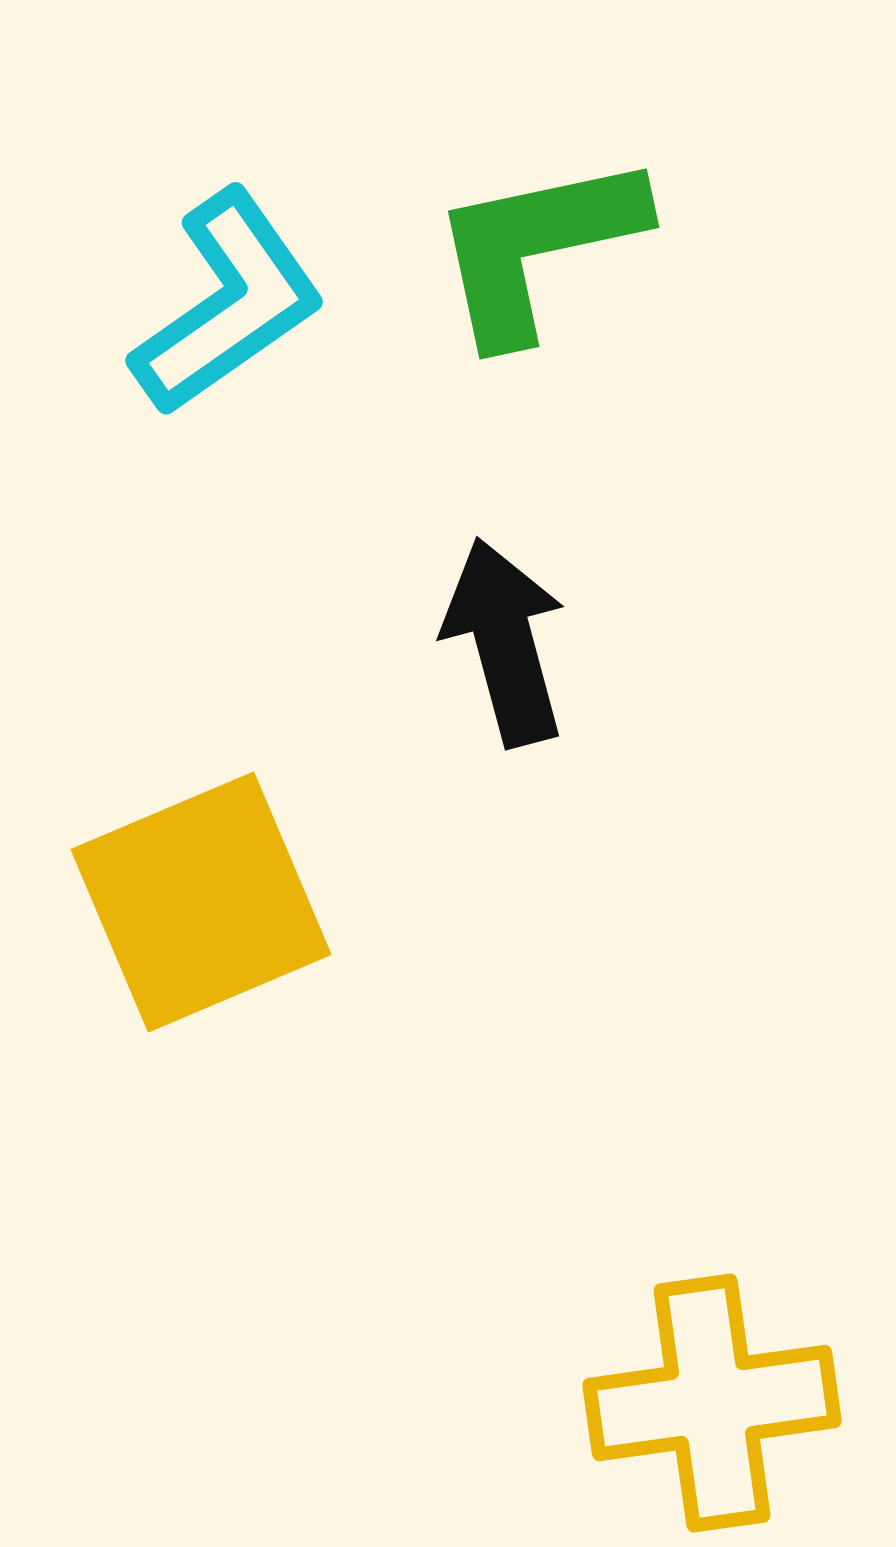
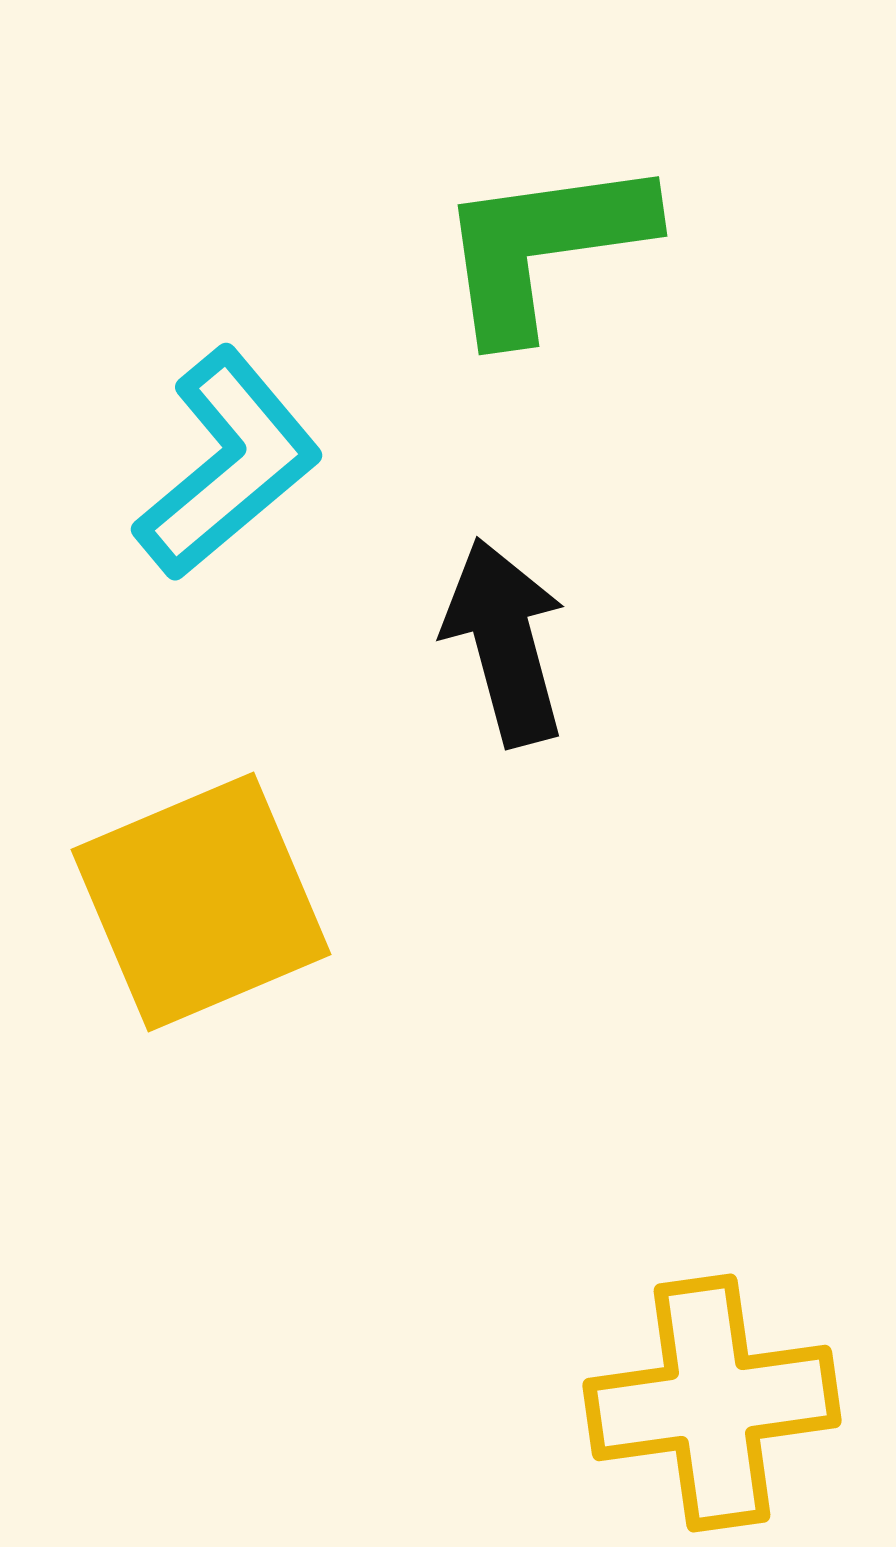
green L-shape: moved 7 px right; rotated 4 degrees clockwise
cyan L-shape: moved 161 px down; rotated 5 degrees counterclockwise
